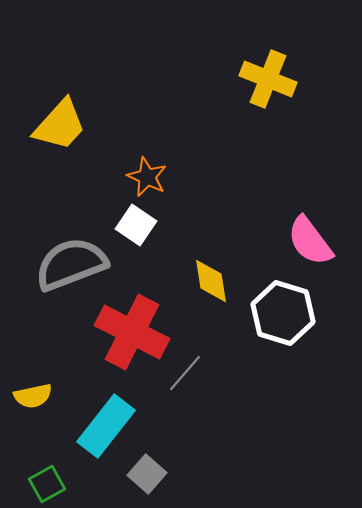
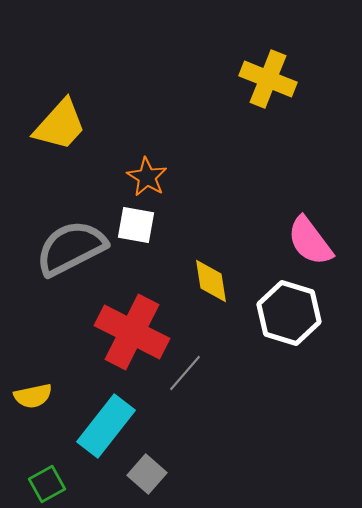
orange star: rotated 6 degrees clockwise
white square: rotated 24 degrees counterclockwise
gray semicircle: moved 16 px up; rotated 6 degrees counterclockwise
white hexagon: moved 6 px right
